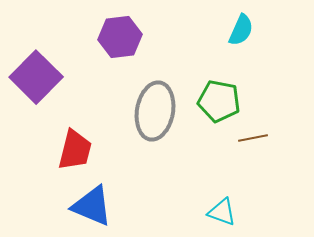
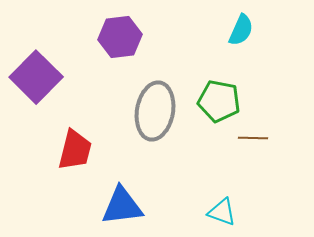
brown line: rotated 12 degrees clockwise
blue triangle: moved 30 px right; rotated 30 degrees counterclockwise
